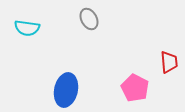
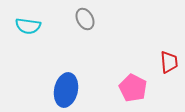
gray ellipse: moved 4 px left
cyan semicircle: moved 1 px right, 2 px up
pink pentagon: moved 2 px left
